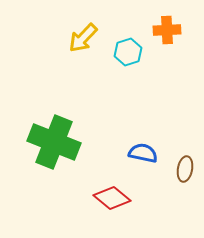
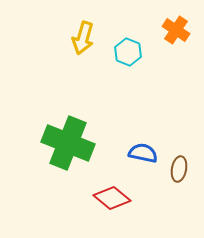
orange cross: moved 9 px right; rotated 36 degrees clockwise
yellow arrow: rotated 28 degrees counterclockwise
cyan hexagon: rotated 20 degrees counterclockwise
green cross: moved 14 px right, 1 px down
brown ellipse: moved 6 px left
